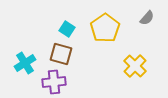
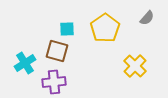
cyan square: rotated 35 degrees counterclockwise
brown square: moved 4 px left, 3 px up
